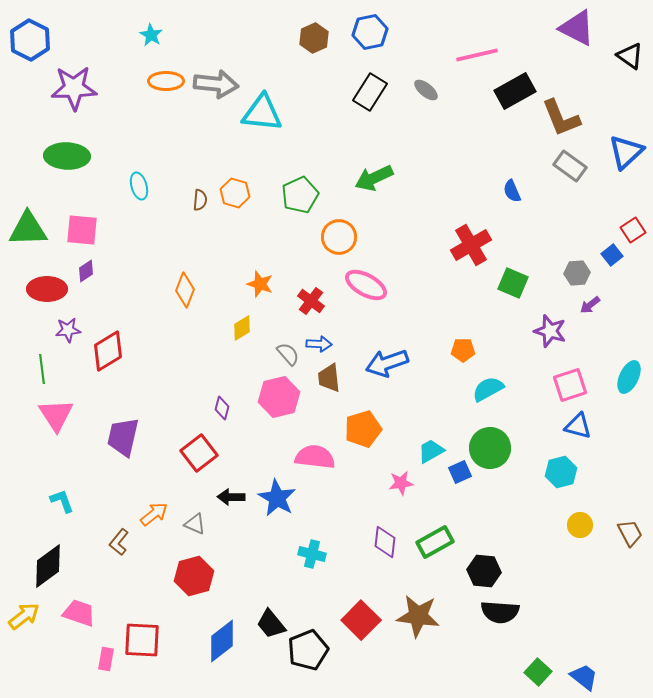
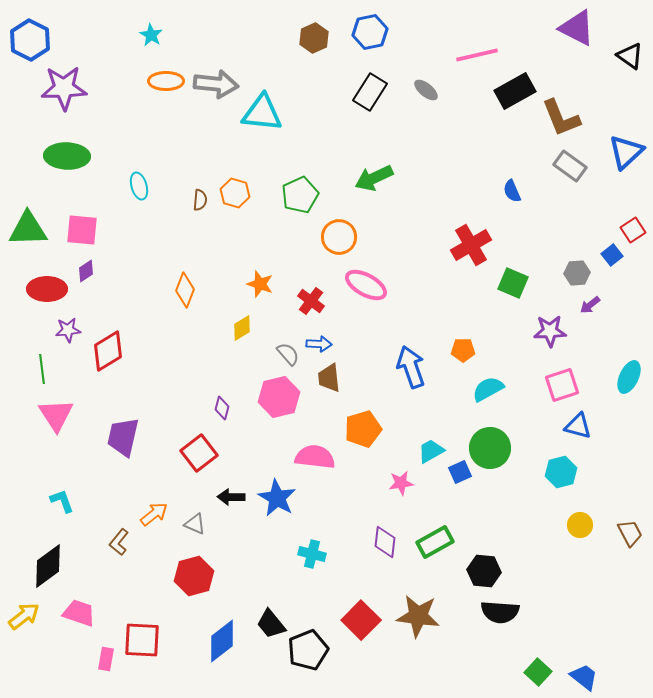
purple star at (74, 88): moved 10 px left
purple star at (550, 331): rotated 20 degrees counterclockwise
blue arrow at (387, 363): moved 24 px right, 4 px down; rotated 90 degrees clockwise
pink square at (570, 385): moved 8 px left
